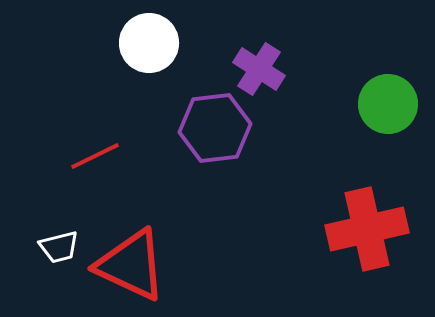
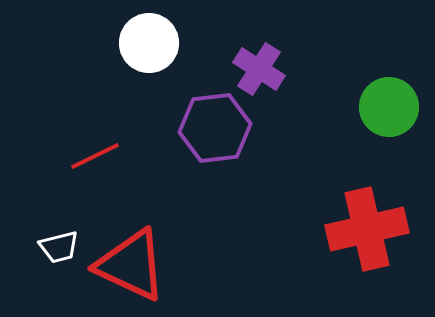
green circle: moved 1 px right, 3 px down
